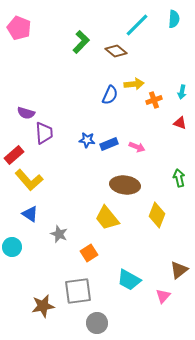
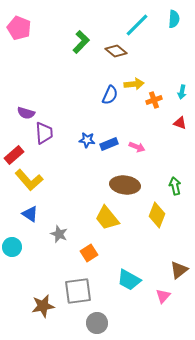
green arrow: moved 4 px left, 8 px down
